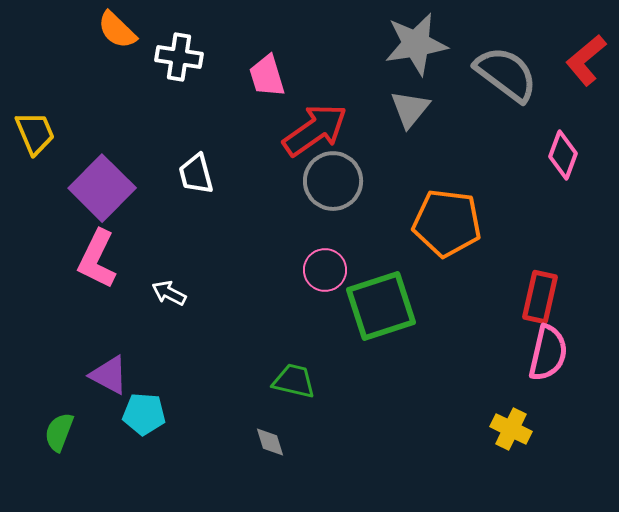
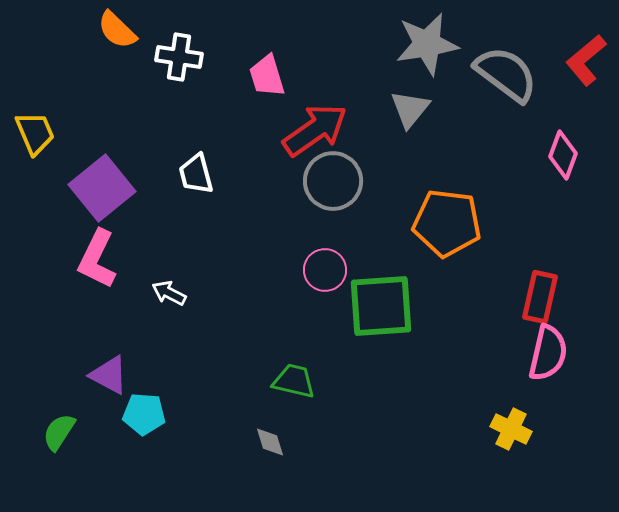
gray star: moved 11 px right
purple square: rotated 6 degrees clockwise
green square: rotated 14 degrees clockwise
green semicircle: rotated 12 degrees clockwise
